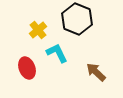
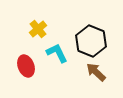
black hexagon: moved 14 px right, 22 px down
yellow cross: moved 1 px up
red ellipse: moved 1 px left, 2 px up
